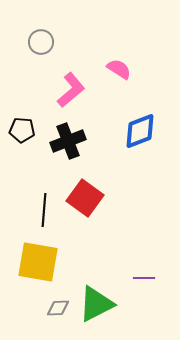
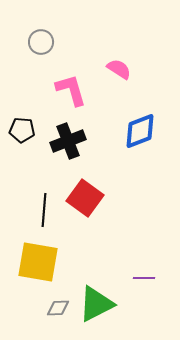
pink L-shape: rotated 66 degrees counterclockwise
